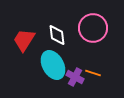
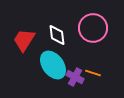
cyan ellipse: rotated 8 degrees counterclockwise
